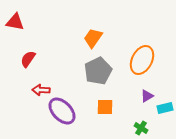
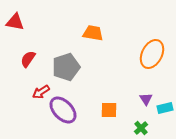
orange trapezoid: moved 5 px up; rotated 65 degrees clockwise
orange ellipse: moved 10 px right, 6 px up
gray pentagon: moved 32 px left, 4 px up; rotated 8 degrees clockwise
red arrow: moved 2 px down; rotated 36 degrees counterclockwise
purple triangle: moved 1 px left, 3 px down; rotated 32 degrees counterclockwise
orange square: moved 4 px right, 3 px down
purple ellipse: moved 1 px right, 1 px up
green cross: rotated 16 degrees clockwise
